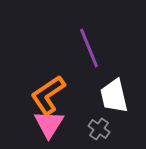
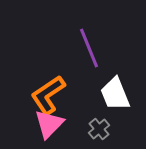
white trapezoid: moved 1 px right, 2 px up; rotated 9 degrees counterclockwise
pink triangle: rotated 12 degrees clockwise
gray cross: rotated 15 degrees clockwise
